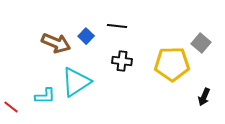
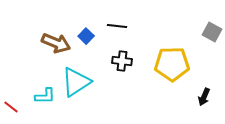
gray square: moved 11 px right, 11 px up; rotated 12 degrees counterclockwise
